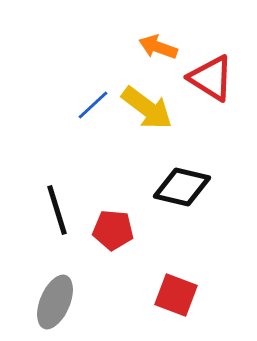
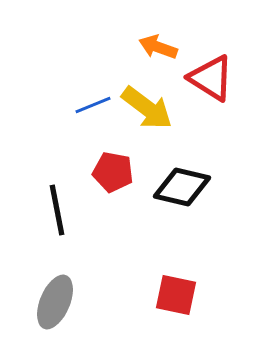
blue line: rotated 21 degrees clockwise
black line: rotated 6 degrees clockwise
red pentagon: moved 58 px up; rotated 6 degrees clockwise
red square: rotated 9 degrees counterclockwise
